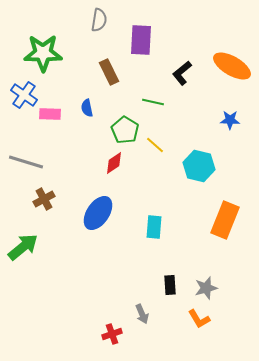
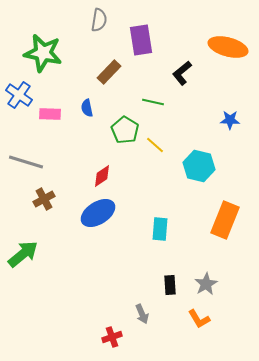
purple rectangle: rotated 12 degrees counterclockwise
green star: rotated 12 degrees clockwise
orange ellipse: moved 4 px left, 19 px up; rotated 15 degrees counterclockwise
brown rectangle: rotated 70 degrees clockwise
blue cross: moved 5 px left
red diamond: moved 12 px left, 13 px down
blue ellipse: rotated 24 degrees clockwise
cyan rectangle: moved 6 px right, 2 px down
green arrow: moved 7 px down
gray star: moved 4 px up; rotated 15 degrees counterclockwise
red cross: moved 3 px down
